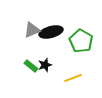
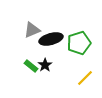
black ellipse: moved 7 px down
green pentagon: moved 2 px left, 2 px down; rotated 25 degrees clockwise
black star: rotated 16 degrees counterclockwise
yellow line: moved 12 px right; rotated 24 degrees counterclockwise
